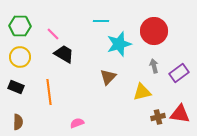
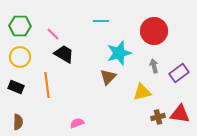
cyan star: moved 9 px down
orange line: moved 2 px left, 7 px up
